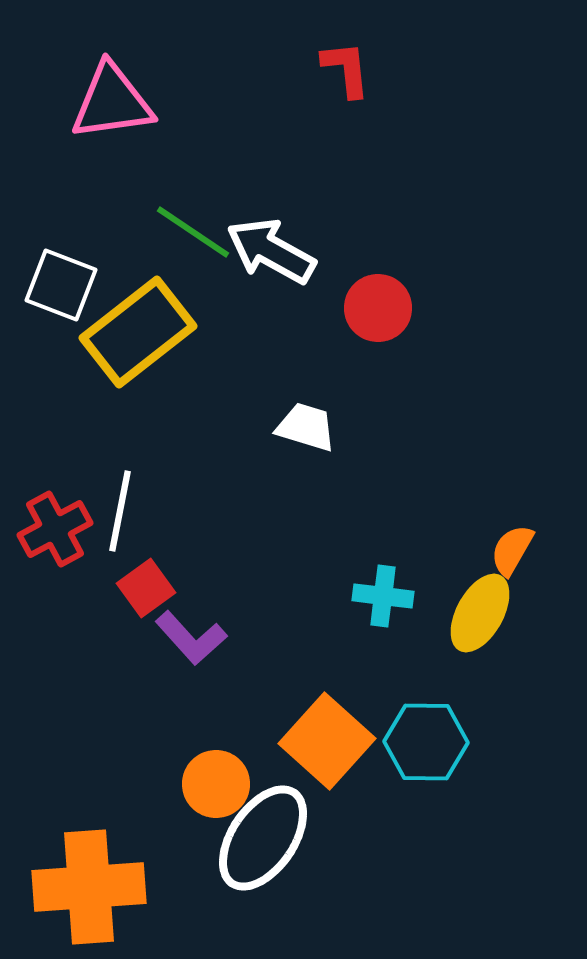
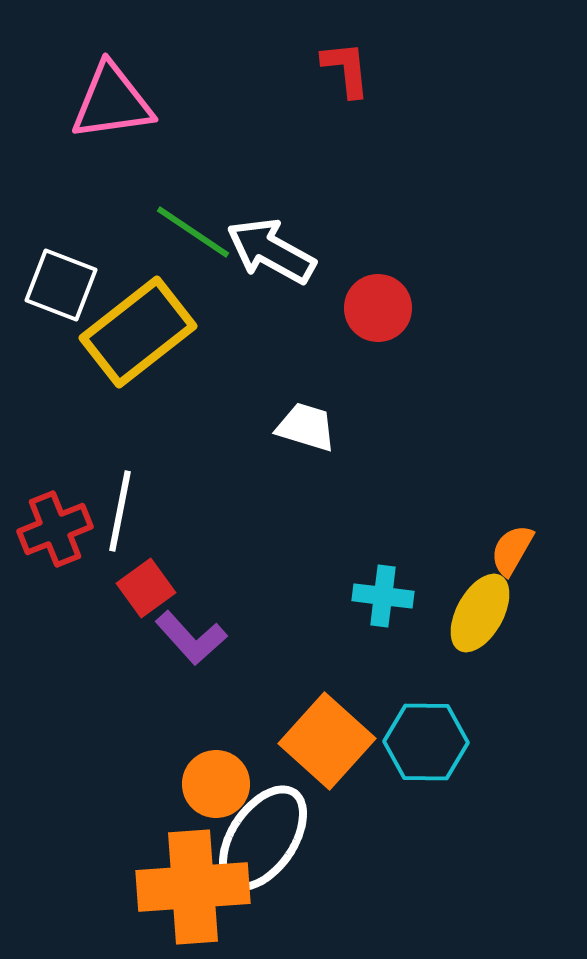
red cross: rotated 6 degrees clockwise
orange cross: moved 104 px right
